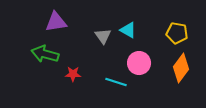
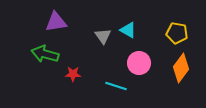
cyan line: moved 4 px down
